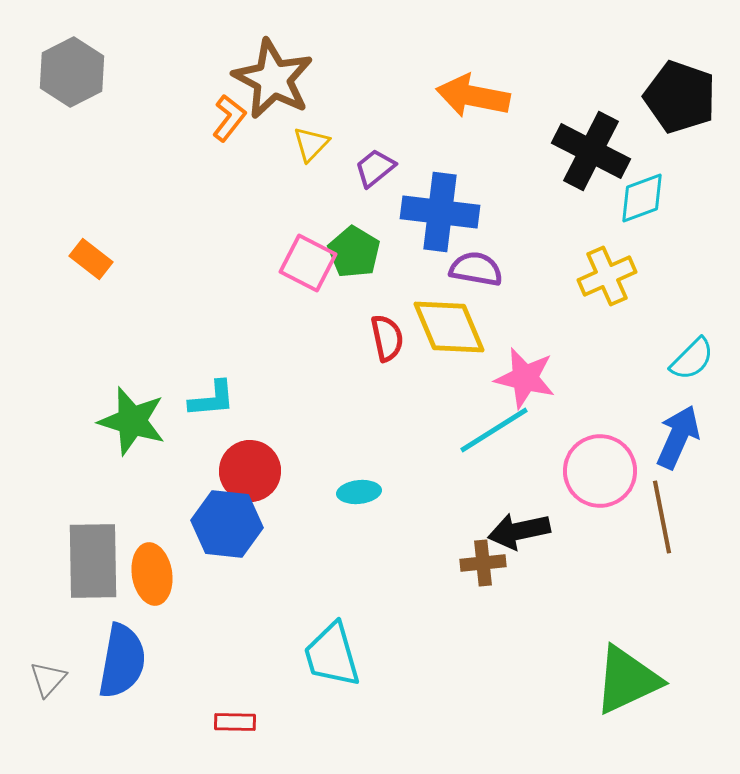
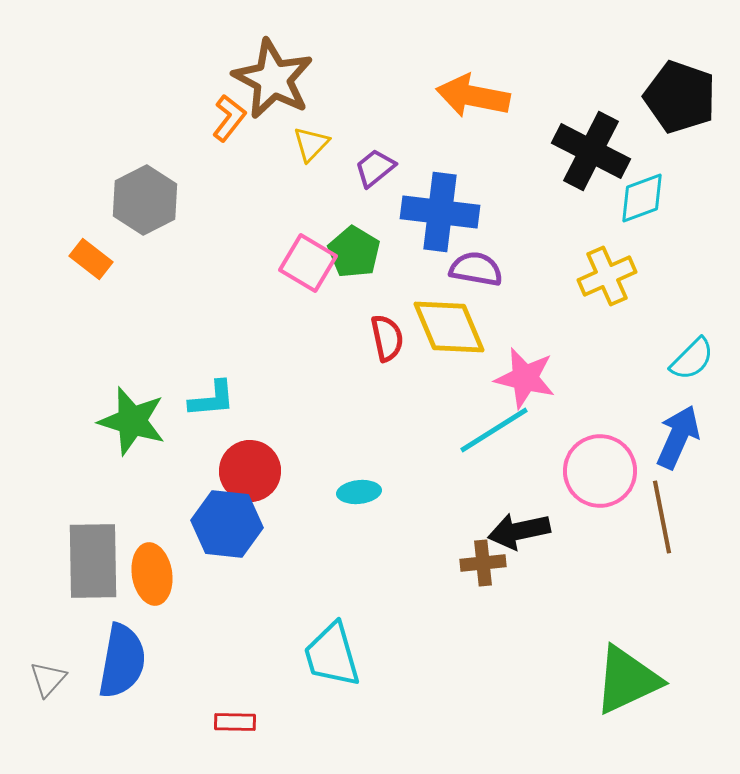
gray hexagon: moved 73 px right, 128 px down
pink square: rotated 4 degrees clockwise
